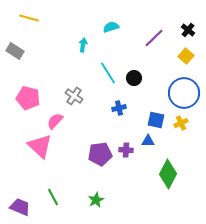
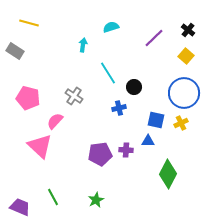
yellow line: moved 5 px down
black circle: moved 9 px down
